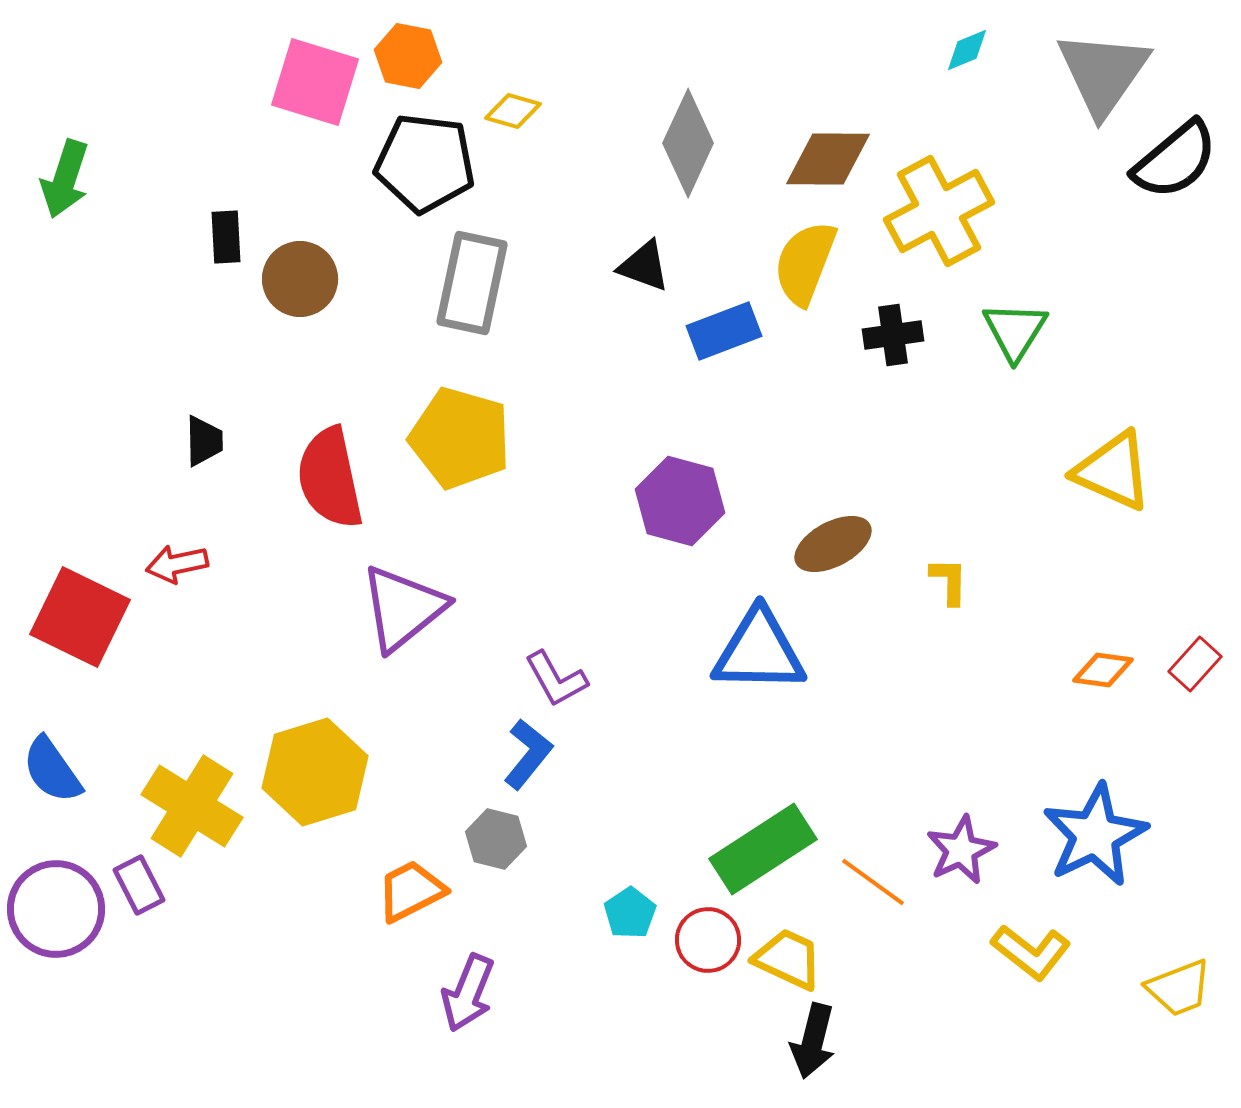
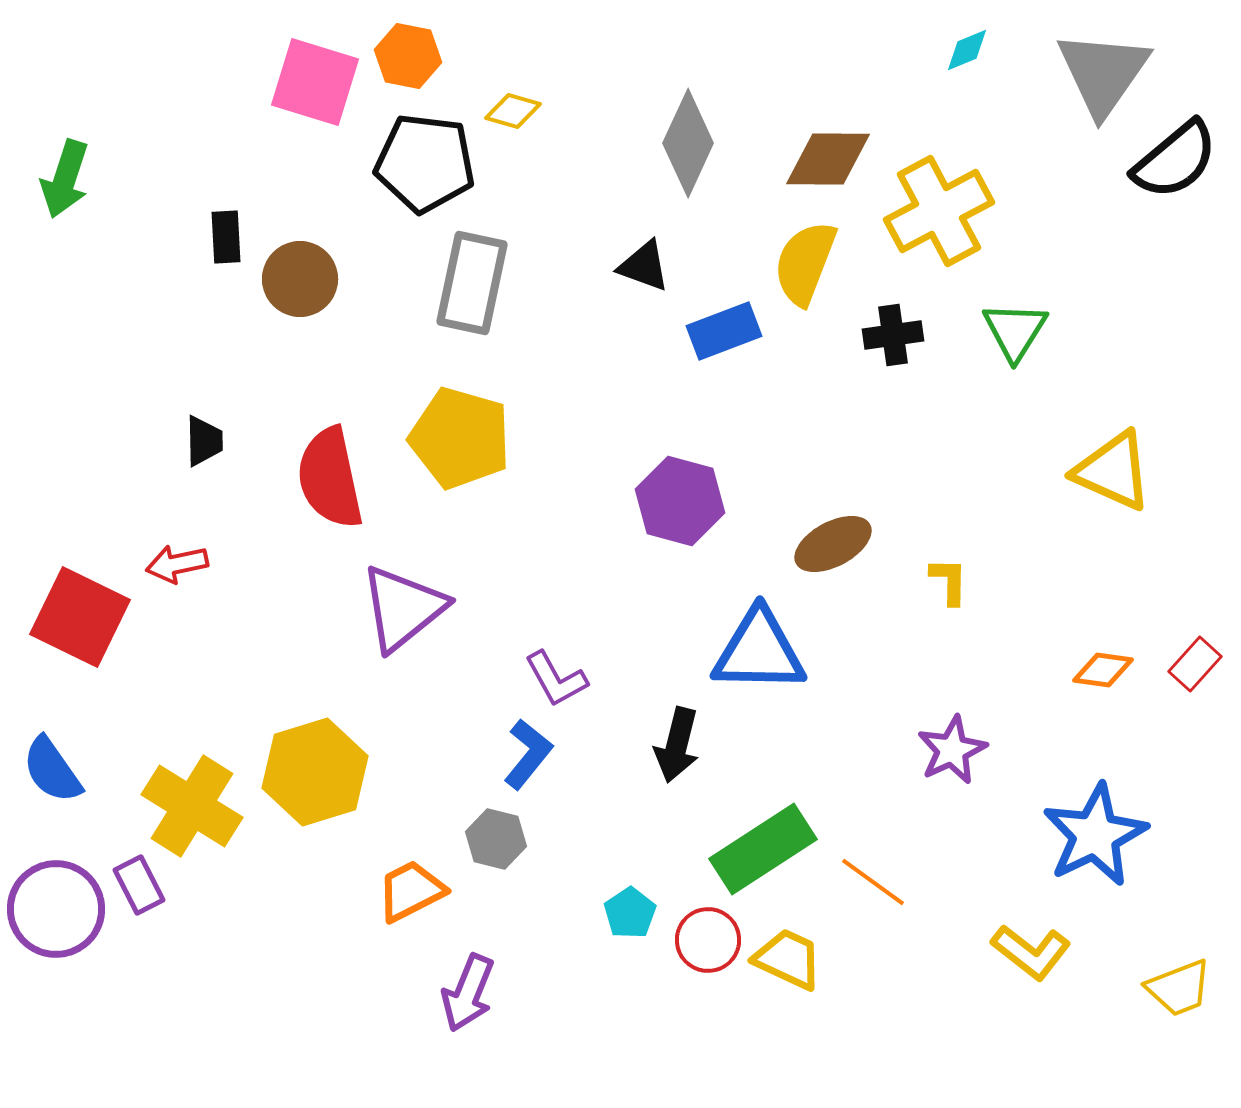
purple star at (961, 850): moved 9 px left, 100 px up
black arrow at (813, 1041): moved 136 px left, 296 px up
